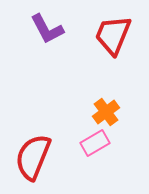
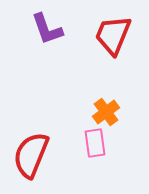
purple L-shape: rotated 9 degrees clockwise
pink rectangle: rotated 68 degrees counterclockwise
red semicircle: moved 2 px left, 2 px up
